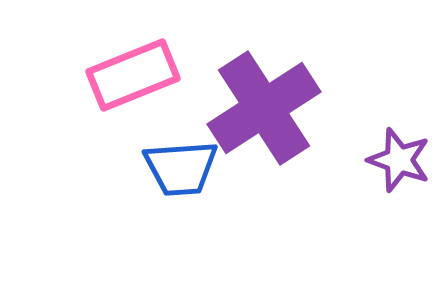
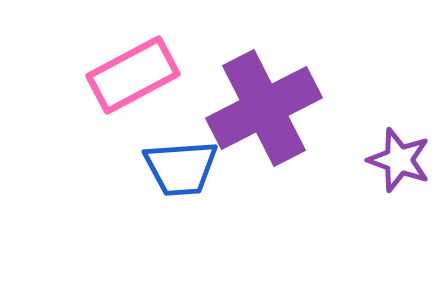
pink rectangle: rotated 6 degrees counterclockwise
purple cross: rotated 6 degrees clockwise
